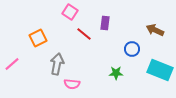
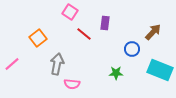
brown arrow: moved 2 px left, 2 px down; rotated 108 degrees clockwise
orange square: rotated 12 degrees counterclockwise
